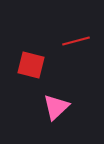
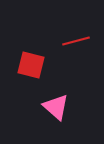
pink triangle: rotated 36 degrees counterclockwise
